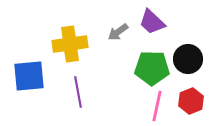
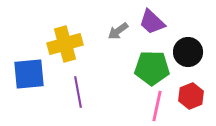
gray arrow: moved 1 px up
yellow cross: moved 5 px left; rotated 8 degrees counterclockwise
black circle: moved 7 px up
blue square: moved 2 px up
red hexagon: moved 5 px up
